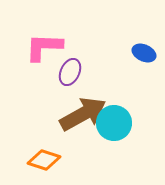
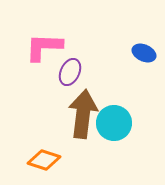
brown arrow: rotated 54 degrees counterclockwise
